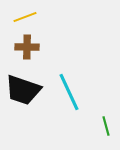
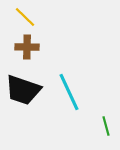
yellow line: rotated 65 degrees clockwise
